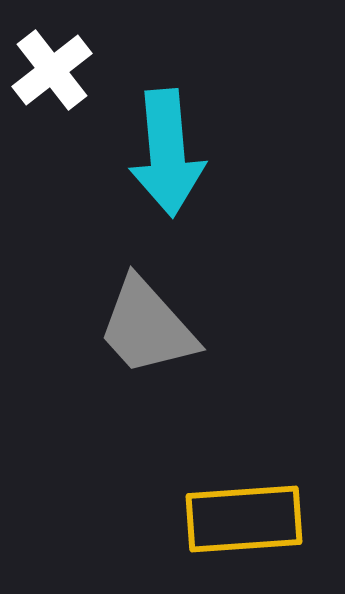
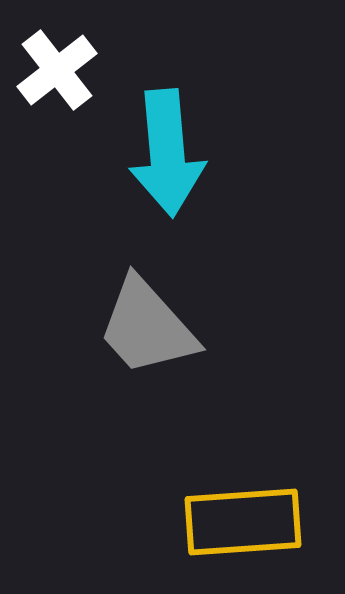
white cross: moved 5 px right
yellow rectangle: moved 1 px left, 3 px down
